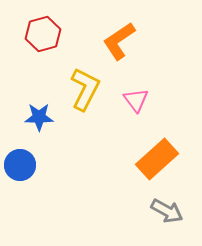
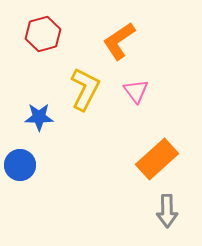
pink triangle: moved 9 px up
gray arrow: rotated 60 degrees clockwise
